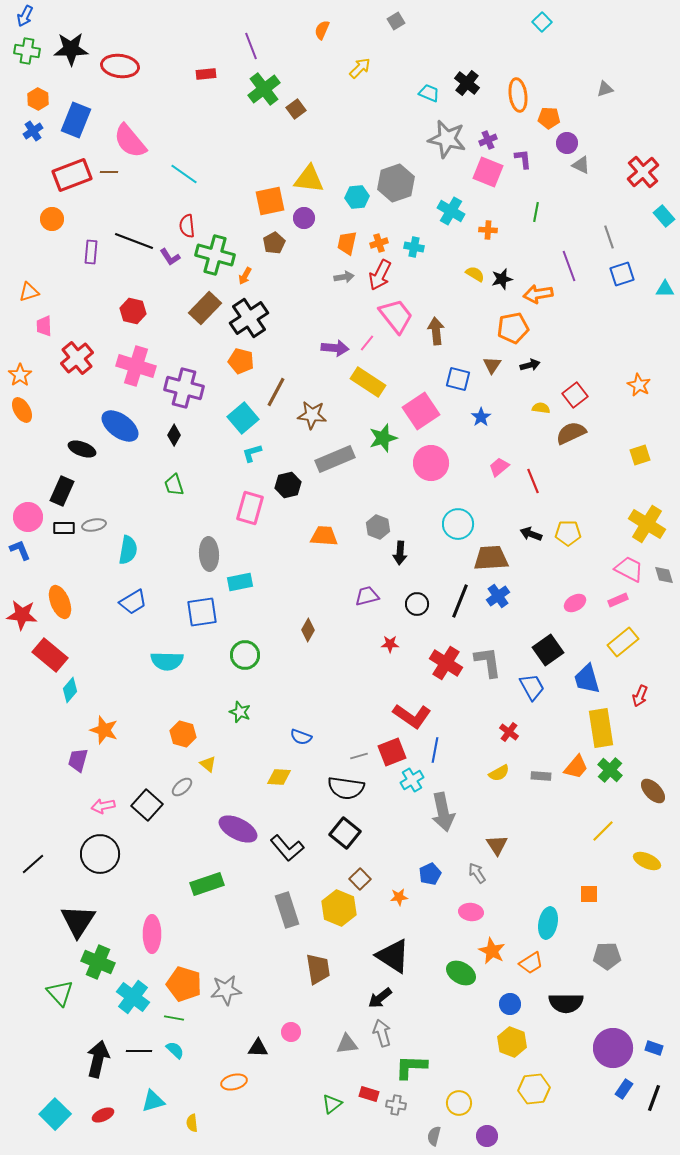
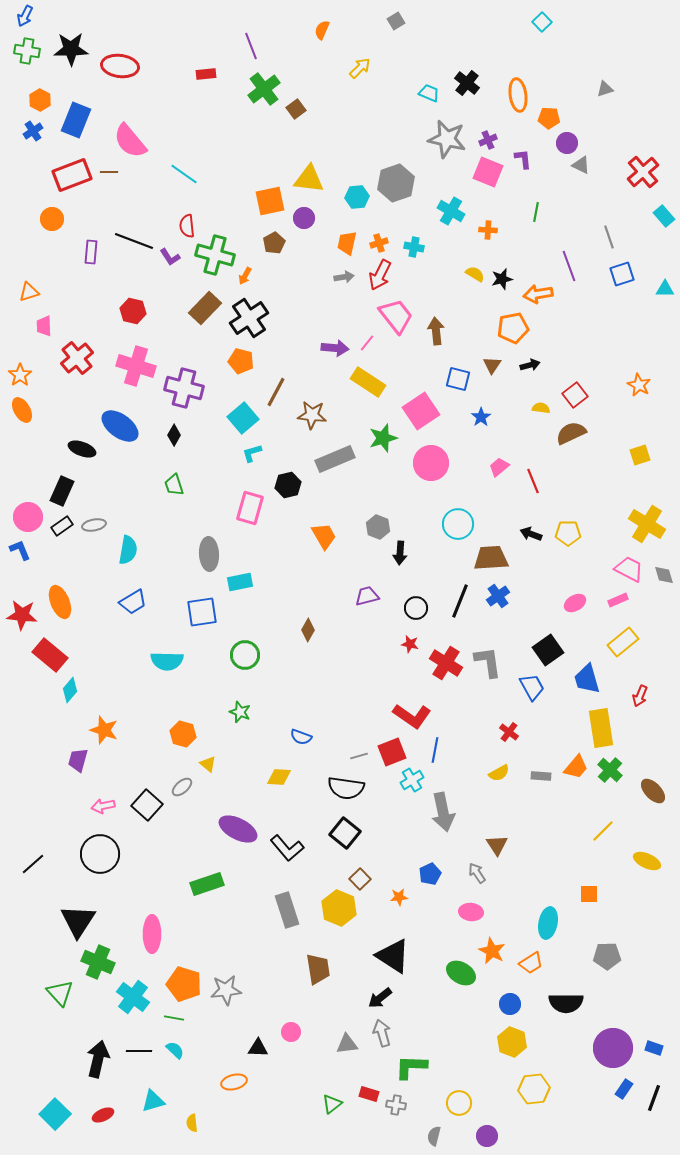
orange hexagon at (38, 99): moved 2 px right, 1 px down
black rectangle at (64, 528): moved 2 px left, 2 px up; rotated 35 degrees counterclockwise
orange trapezoid at (324, 536): rotated 56 degrees clockwise
black circle at (417, 604): moved 1 px left, 4 px down
red star at (390, 644): moved 20 px right; rotated 12 degrees clockwise
